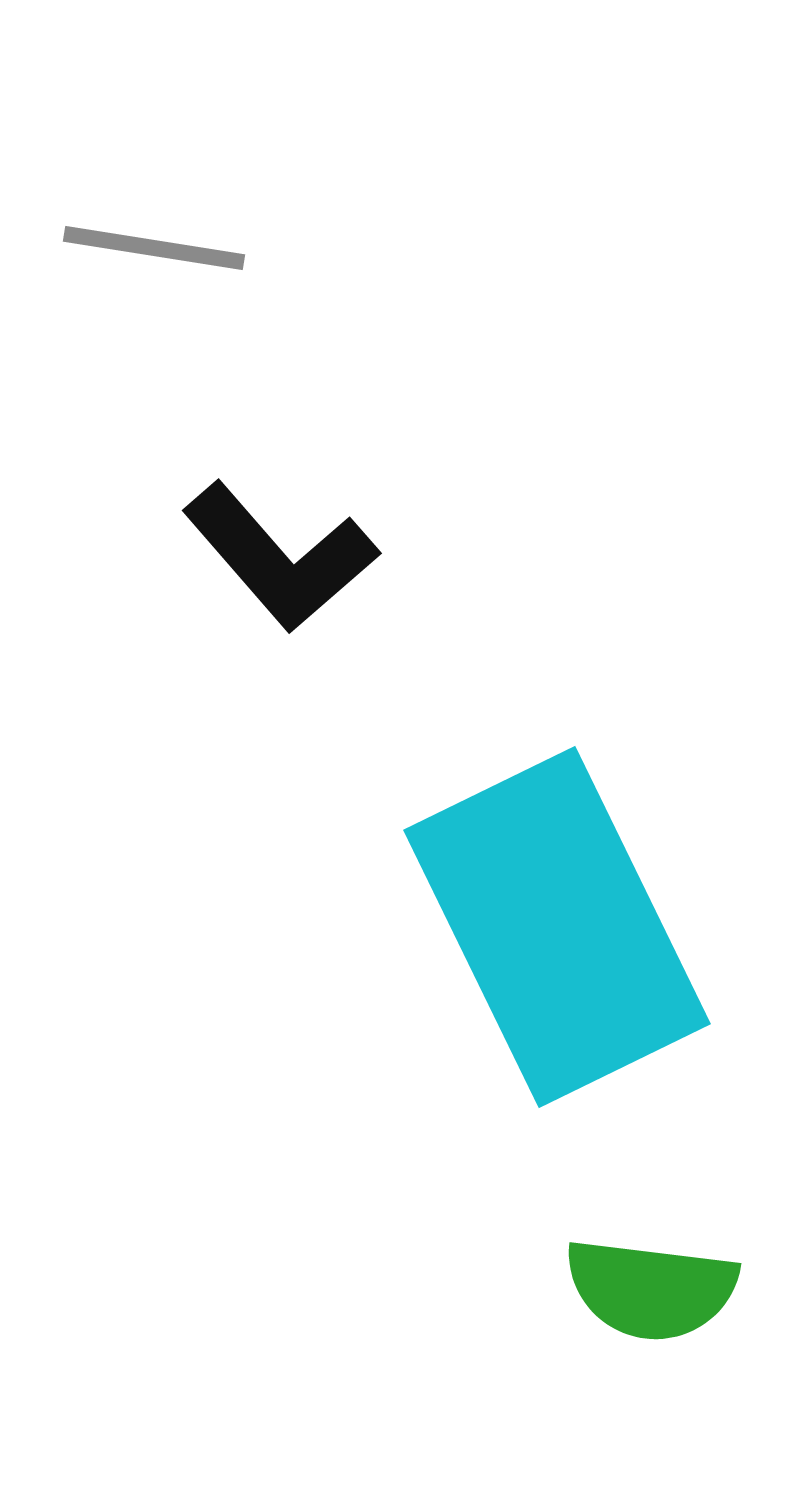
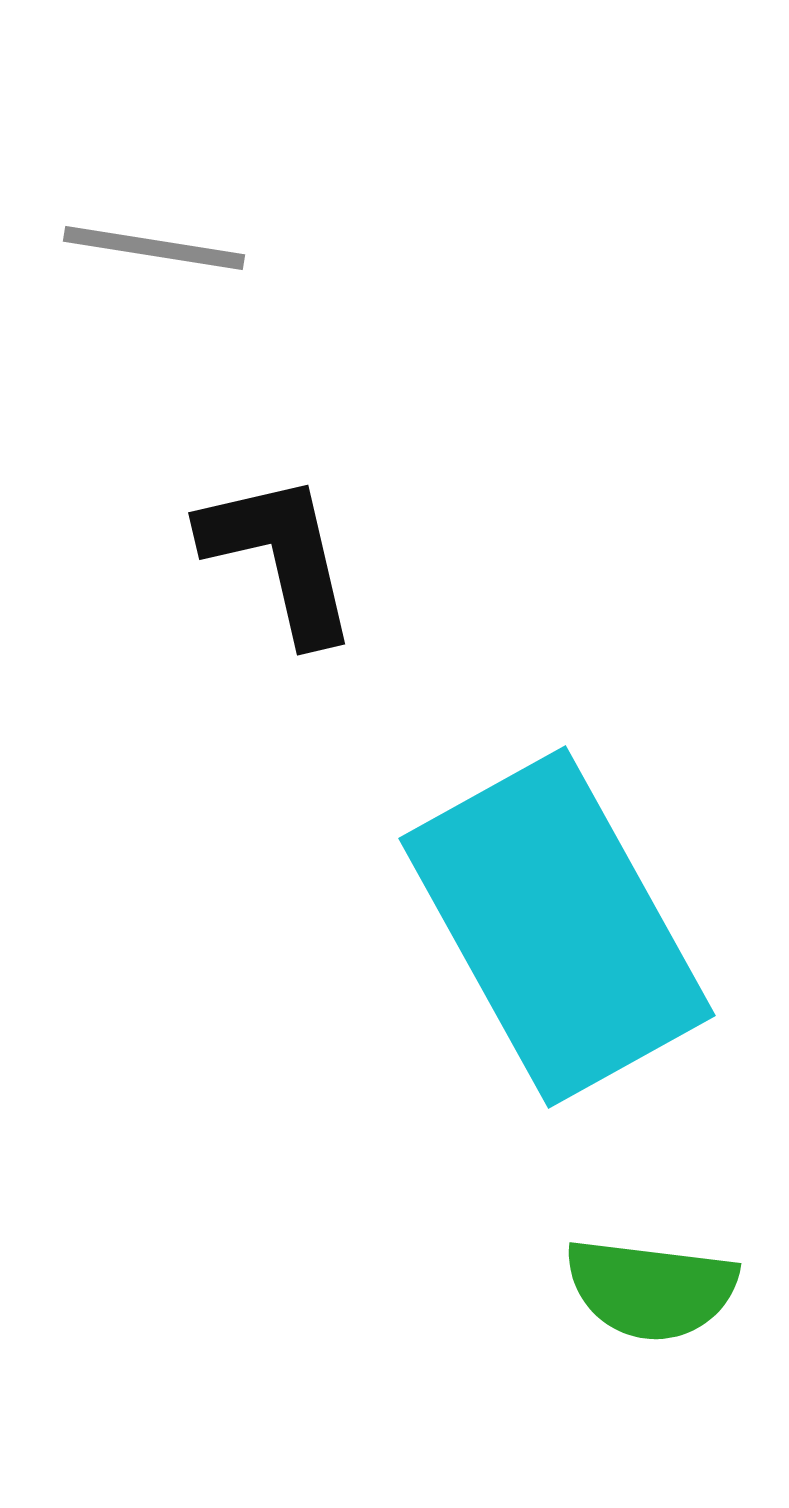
black L-shape: rotated 152 degrees counterclockwise
cyan rectangle: rotated 3 degrees counterclockwise
